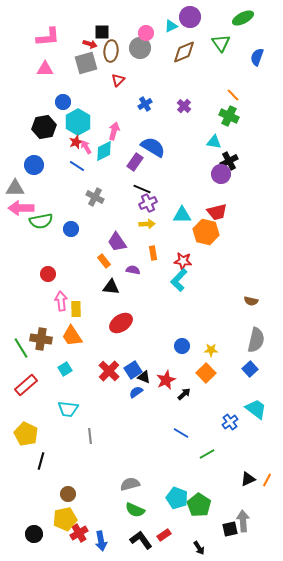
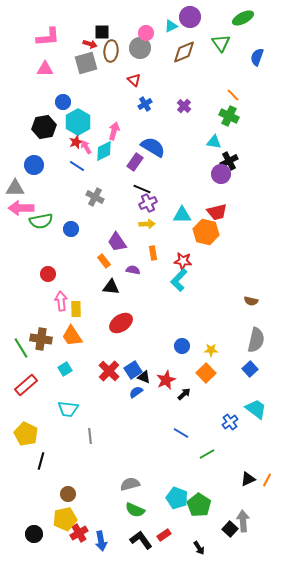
red triangle at (118, 80): moved 16 px right; rotated 32 degrees counterclockwise
black square at (230, 529): rotated 35 degrees counterclockwise
